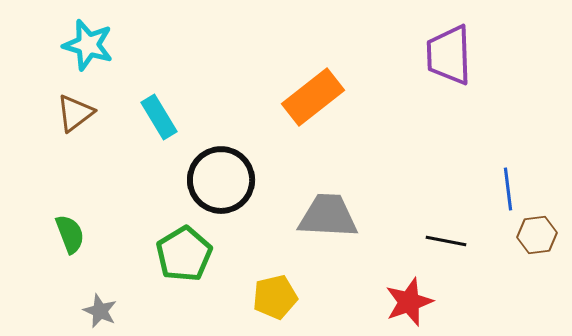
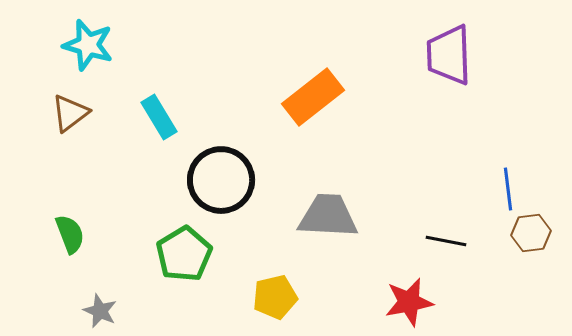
brown triangle: moved 5 px left
brown hexagon: moved 6 px left, 2 px up
red star: rotated 9 degrees clockwise
